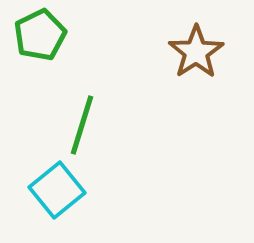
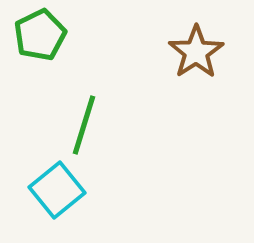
green line: moved 2 px right
